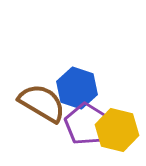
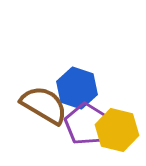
brown semicircle: moved 2 px right, 2 px down
